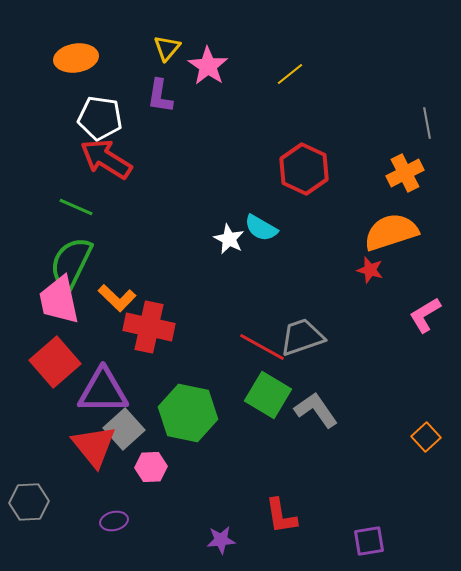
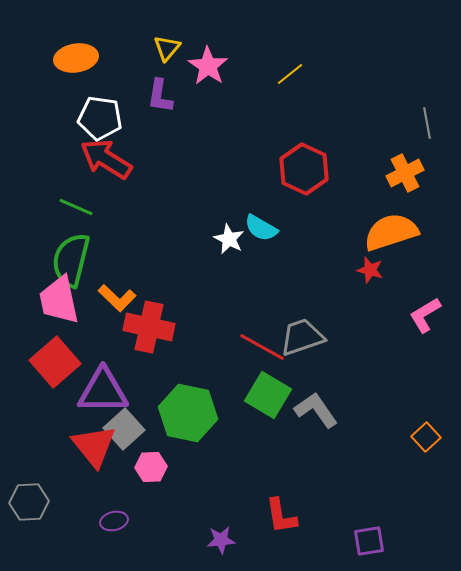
green semicircle: moved 3 px up; rotated 12 degrees counterclockwise
